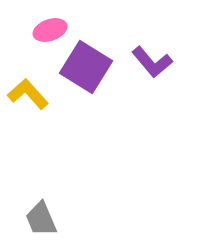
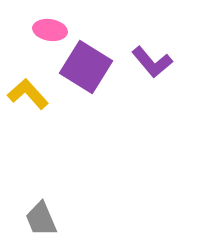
pink ellipse: rotated 28 degrees clockwise
